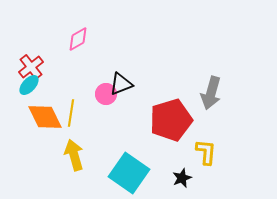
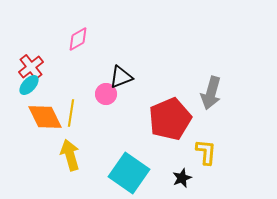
black triangle: moved 7 px up
red pentagon: moved 1 px left, 1 px up; rotated 6 degrees counterclockwise
yellow arrow: moved 4 px left
